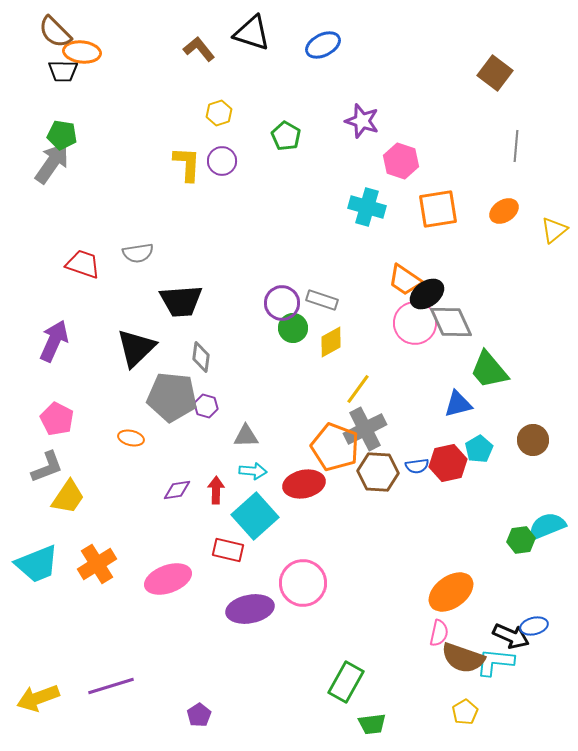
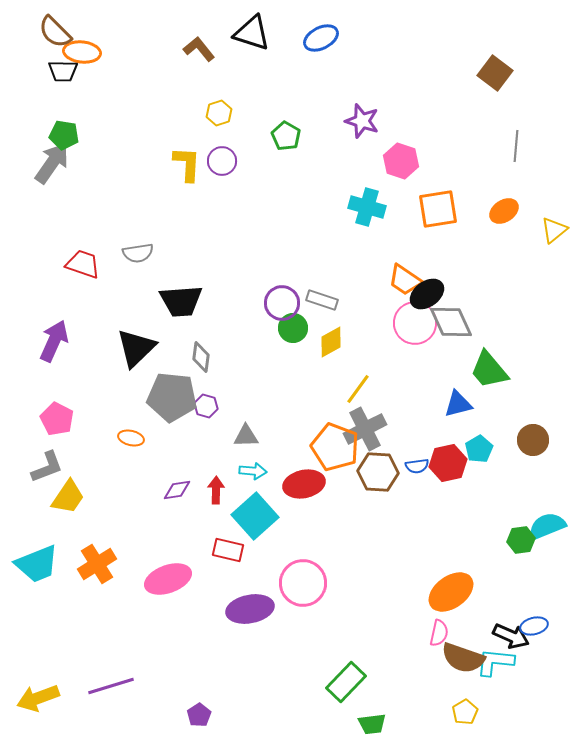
blue ellipse at (323, 45): moved 2 px left, 7 px up
green pentagon at (62, 135): moved 2 px right
green rectangle at (346, 682): rotated 15 degrees clockwise
